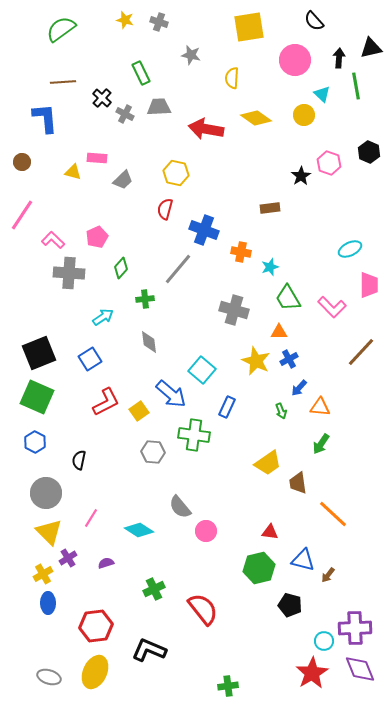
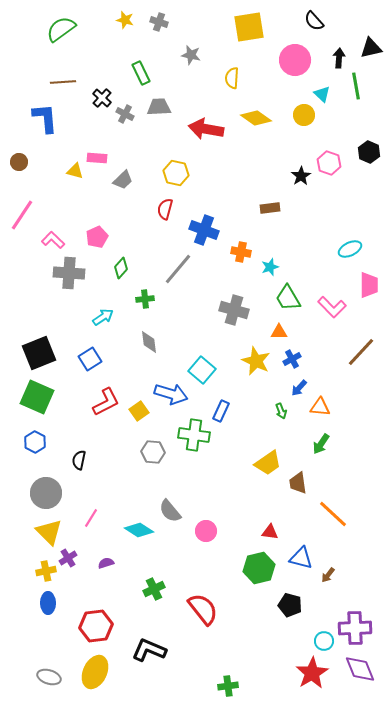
brown circle at (22, 162): moved 3 px left
yellow triangle at (73, 172): moved 2 px right, 1 px up
blue cross at (289, 359): moved 3 px right
blue arrow at (171, 394): rotated 24 degrees counterclockwise
blue rectangle at (227, 407): moved 6 px left, 4 px down
gray semicircle at (180, 507): moved 10 px left, 4 px down
blue triangle at (303, 560): moved 2 px left, 2 px up
yellow cross at (43, 574): moved 3 px right, 3 px up; rotated 18 degrees clockwise
